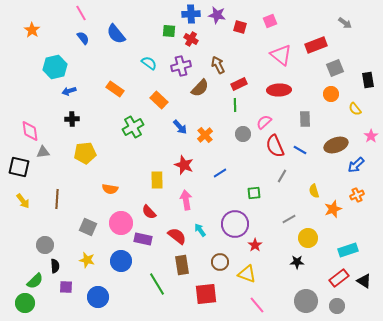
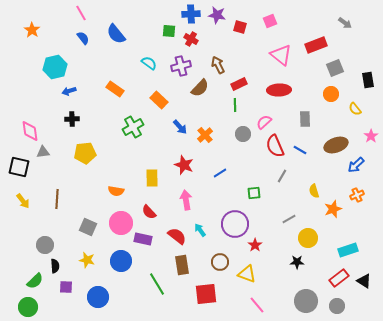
yellow rectangle at (157, 180): moved 5 px left, 2 px up
orange semicircle at (110, 189): moved 6 px right, 2 px down
green circle at (25, 303): moved 3 px right, 4 px down
